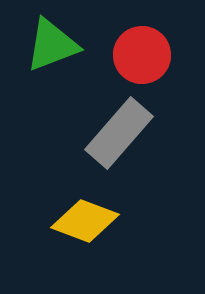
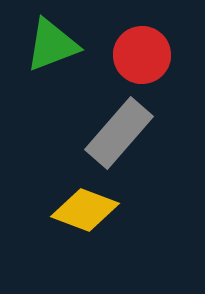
yellow diamond: moved 11 px up
